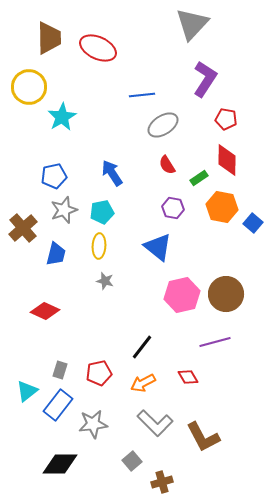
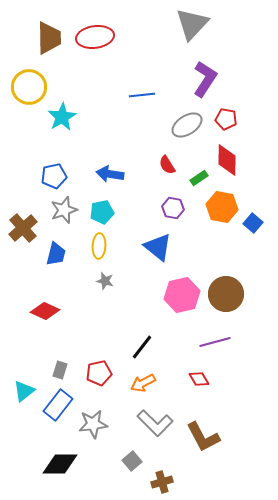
red ellipse at (98, 48): moved 3 px left, 11 px up; rotated 33 degrees counterclockwise
gray ellipse at (163, 125): moved 24 px right
blue arrow at (112, 173): moved 2 px left, 1 px down; rotated 48 degrees counterclockwise
red diamond at (188, 377): moved 11 px right, 2 px down
cyan triangle at (27, 391): moved 3 px left
